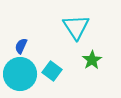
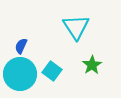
green star: moved 5 px down
